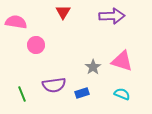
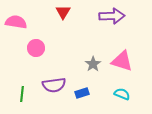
pink circle: moved 3 px down
gray star: moved 3 px up
green line: rotated 28 degrees clockwise
